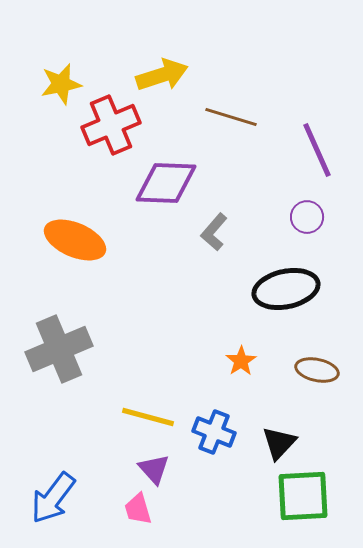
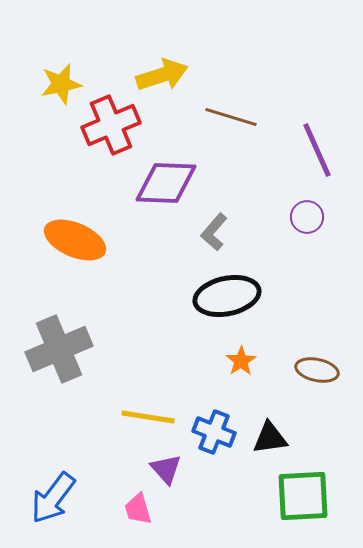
black ellipse: moved 59 px left, 7 px down
yellow line: rotated 6 degrees counterclockwise
black triangle: moved 9 px left, 5 px up; rotated 39 degrees clockwise
purple triangle: moved 12 px right
